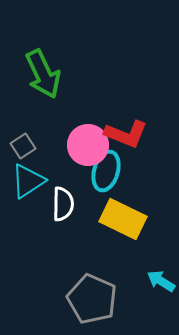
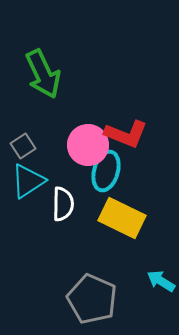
yellow rectangle: moved 1 px left, 1 px up
